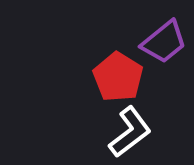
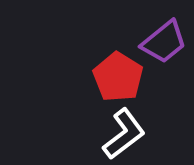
white L-shape: moved 6 px left, 2 px down
